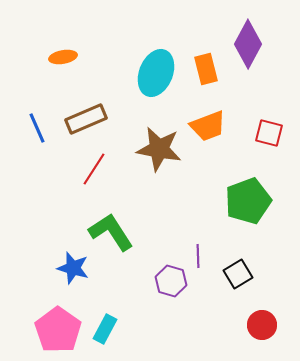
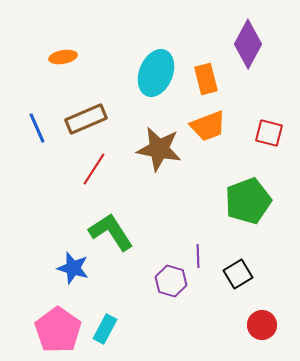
orange rectangle: moved 10 px down
